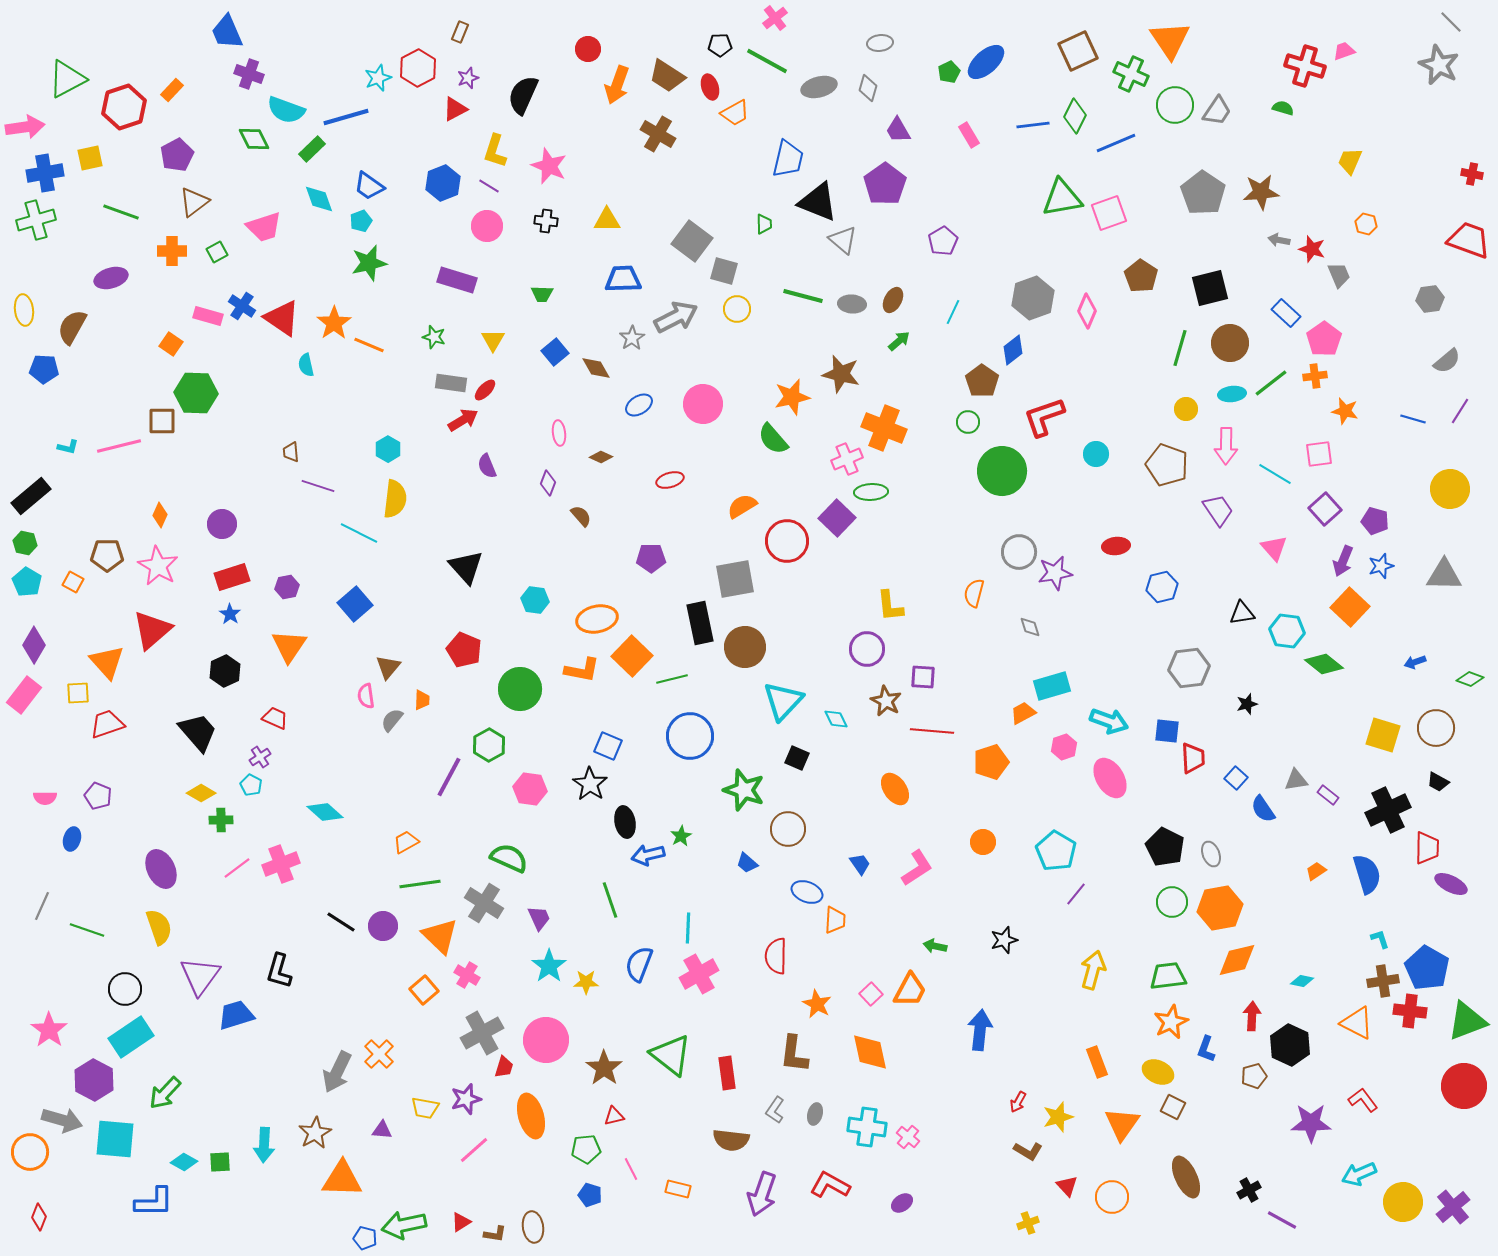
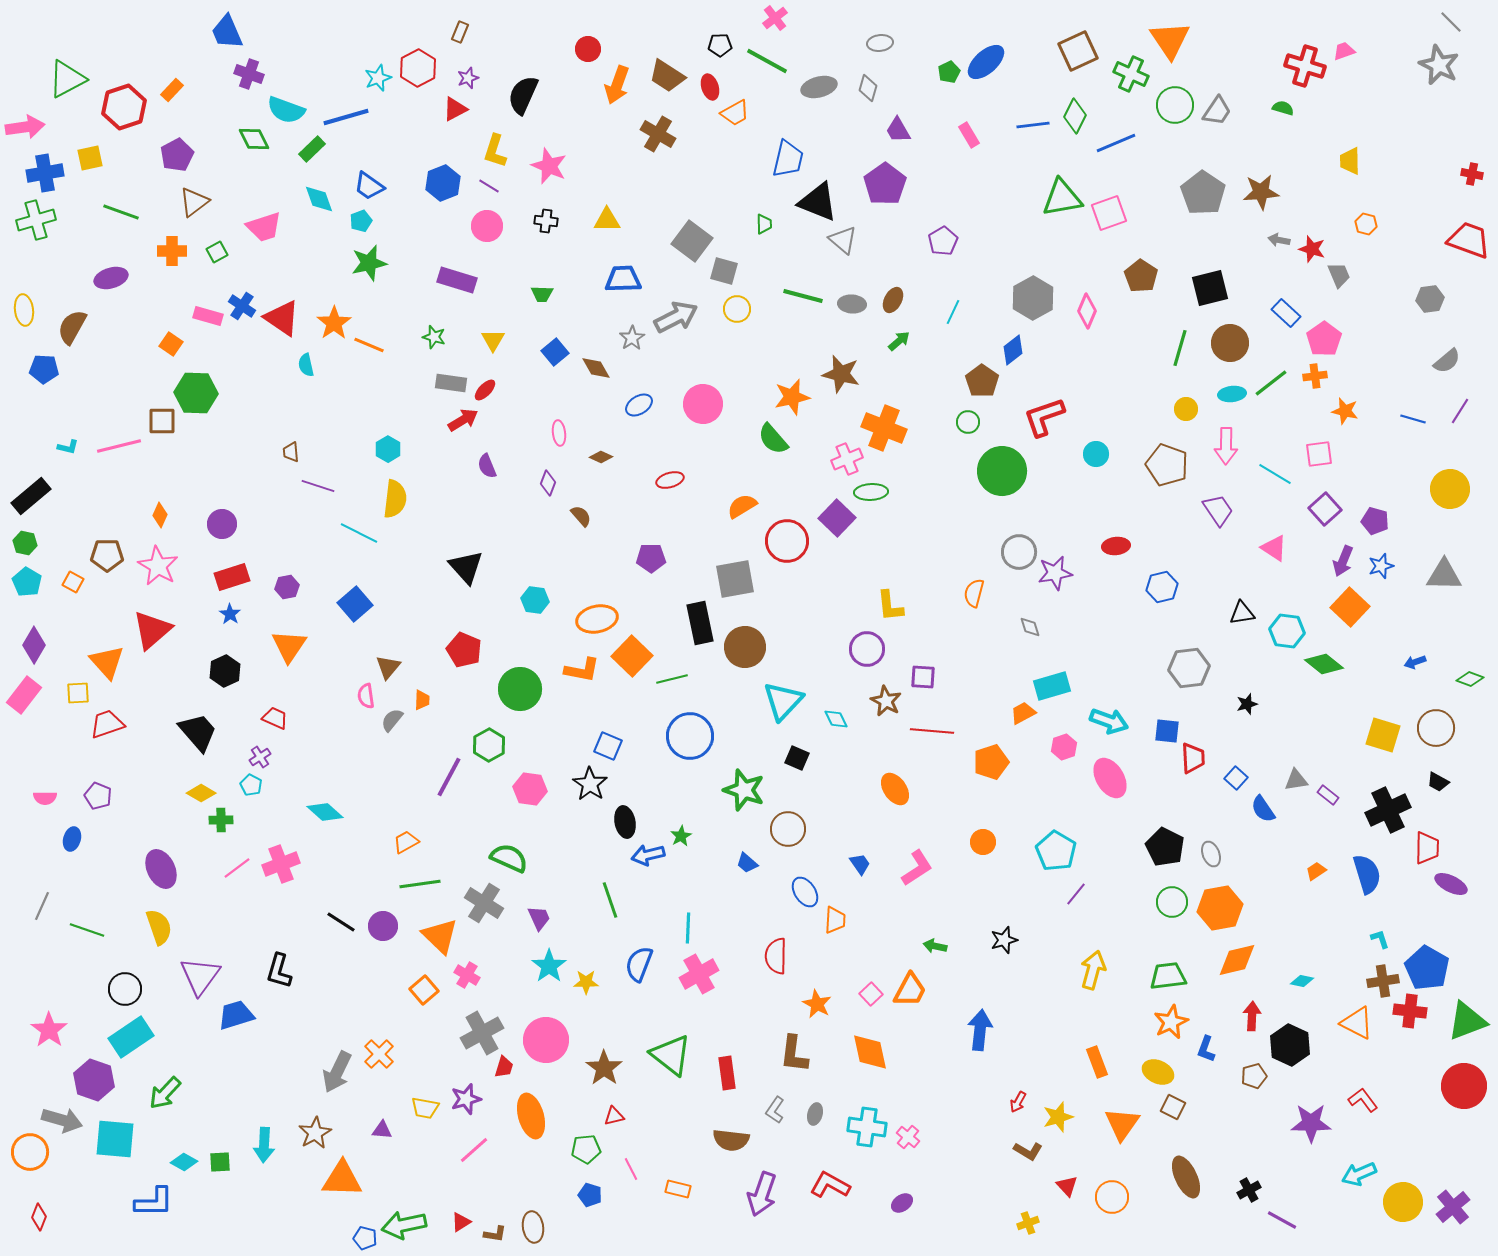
yellow trapezoid at (1350, 161): rotated 24 degrees counterclockwise
gray hexagon at (1033, 298): rotated 9 degrees counterclockwise
pink triangle at (1274, 548): rotated 16 degrees counterclockwise
blue ellipse at (807, 892): moved 2 px left; rotated 36 degrees clockwise
purple hexagon at (94, 1080): rotated 9 degrees counterclockwise
